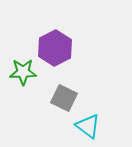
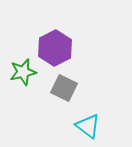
green star: rotated 12 degrees counterclockwise
gray square: moved 10 px up
